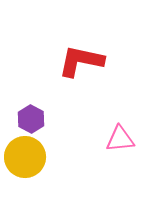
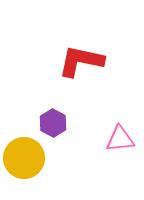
purple hexagon: moved 22 px right, 4 px down
yellow circle: moved 1 px left, 1 px down
